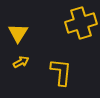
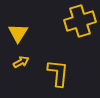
yellow cross: moved 1 px left, 2 px up
yellow L-shape: moved 3 px left, 1 px down
